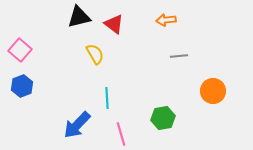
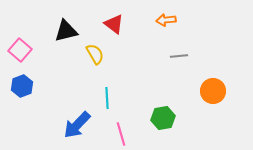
black triangle: moved 13 px left, 14 px down
